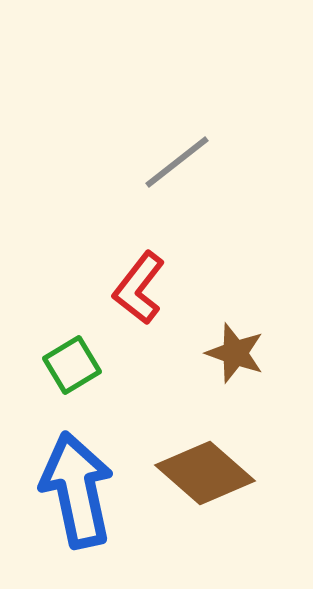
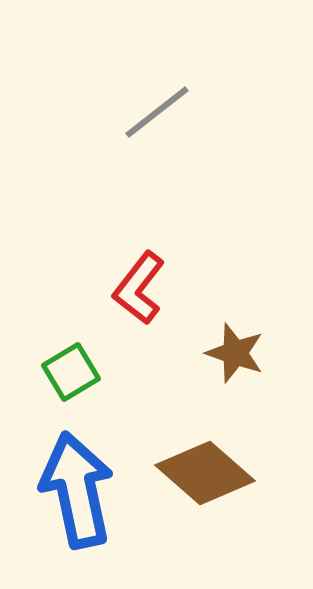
gray line: moved 20 px left, 50 px up
green square: moved 1 px left, 7 px down
